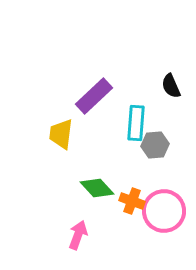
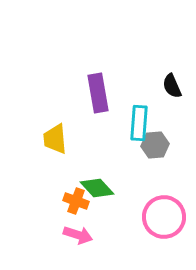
black semicircle: moved 1 px right
purple rectangle: moved 4 px right, 3 px up; rotated 57 degrees counterclockwise
cyan rectangle: moved 3 px right
yellow trapezoid: moved 6 px left, 5 px down; rotated 12 degrees counterclockwise
orange cross: moved 56 px left
pink circle: moved 6 px down
pink arrow: rotated 88 degrees clockwise
